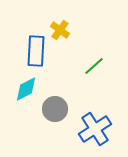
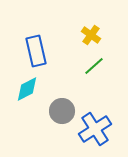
yellow cross: moved 31 px right, 5 px down
blue rectangle: rotated 16 degrees counterclockwise
cyan diamond: moved 1 px right
gray circle: moved 7 px right, 2 px down
